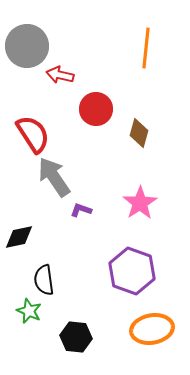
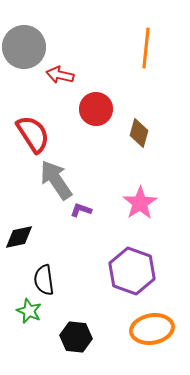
gray circle: moved 3 px left, 1 px down
gray arrow: moved 2 px right, 3 px down
